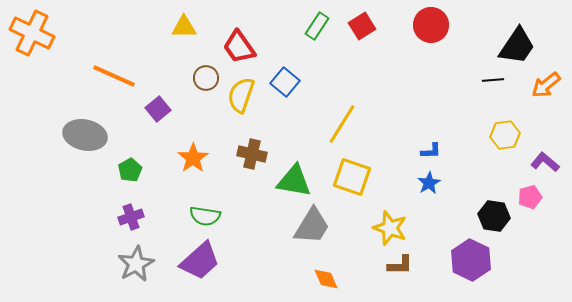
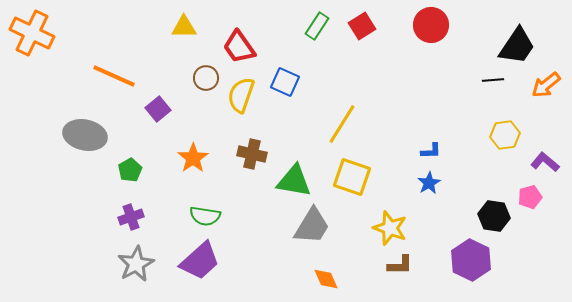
blue square: rotated 16 degrees counterclockwise
